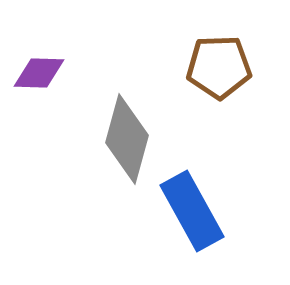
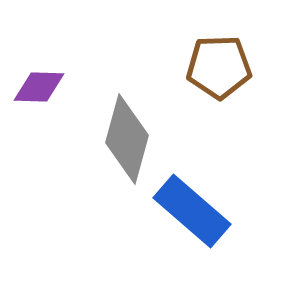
purple diamond: moved 14 px down
blue rectangle: rotated 20 degrees counterclockwise
